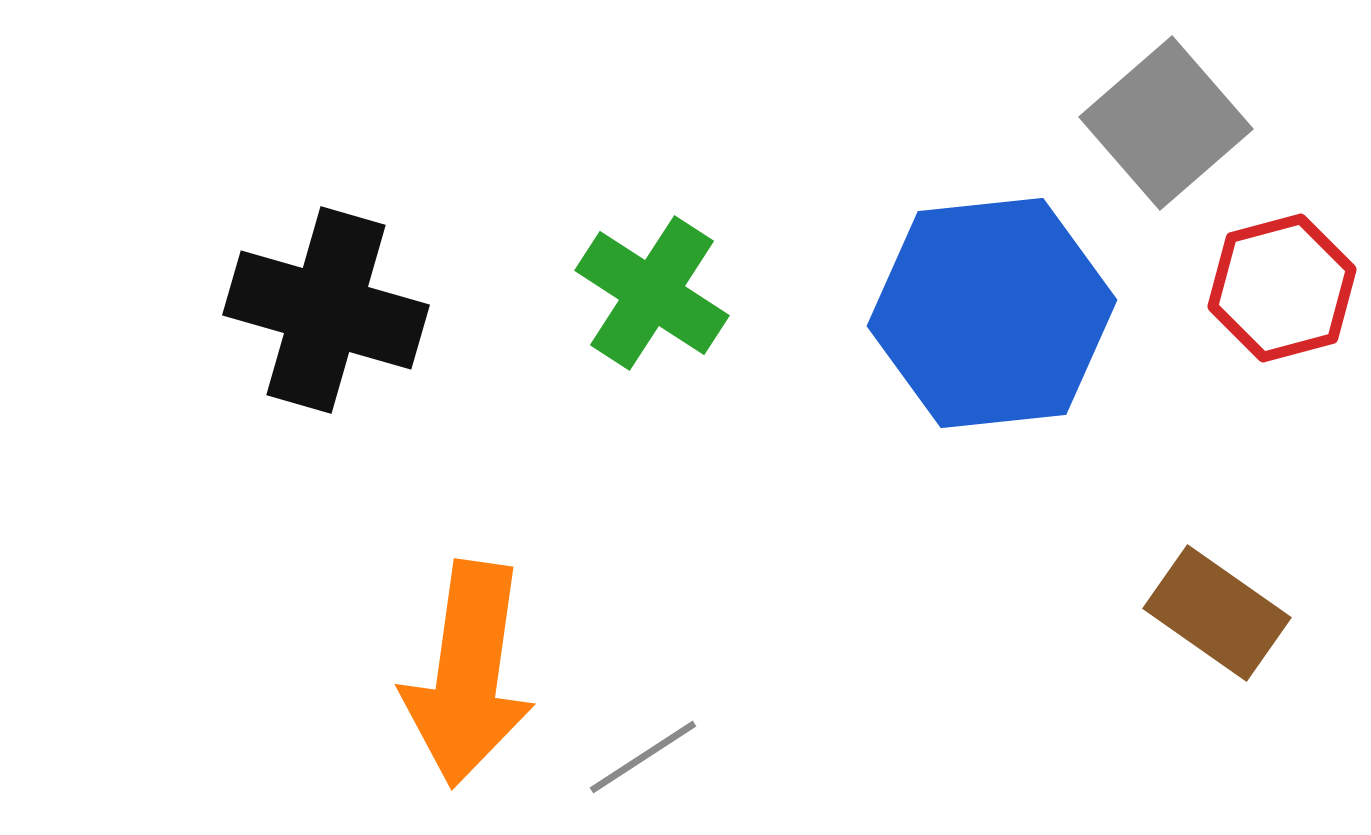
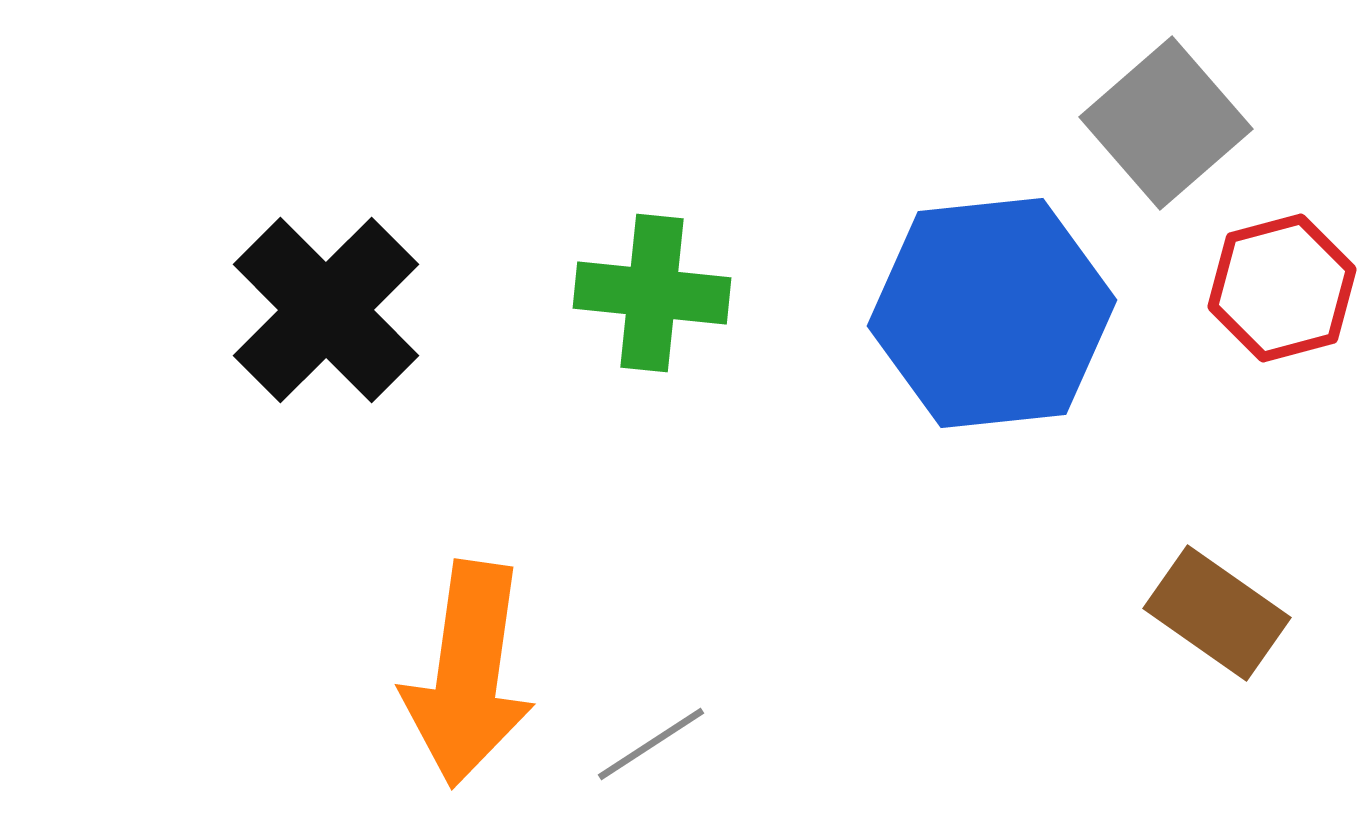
green cross: rotated 27 degrees counterclockwise
black cross: rotated 29 degrees clockwise
gray line: moved 8 px right, 13 px up
